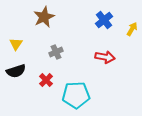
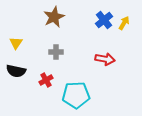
brown star: moved 10 px right
yellow arrow: moved 8 px left, 6 px up
yellow triangle: moved 1 px up
gray cross: rotated 24 degrees clockwise
red arrow: moved 2 px down
black semicircle: rotated 30 degrees clockwise
red cross: rotated 16 degrees clockwise
